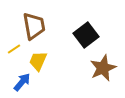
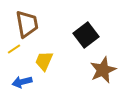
brown trapezoid: moved 7 px left, 2 px up
yellow trapezoid: moved 6 px right
brown star: moved 2 px down
blue arrow: rotated 144 degrees counterclockwise
